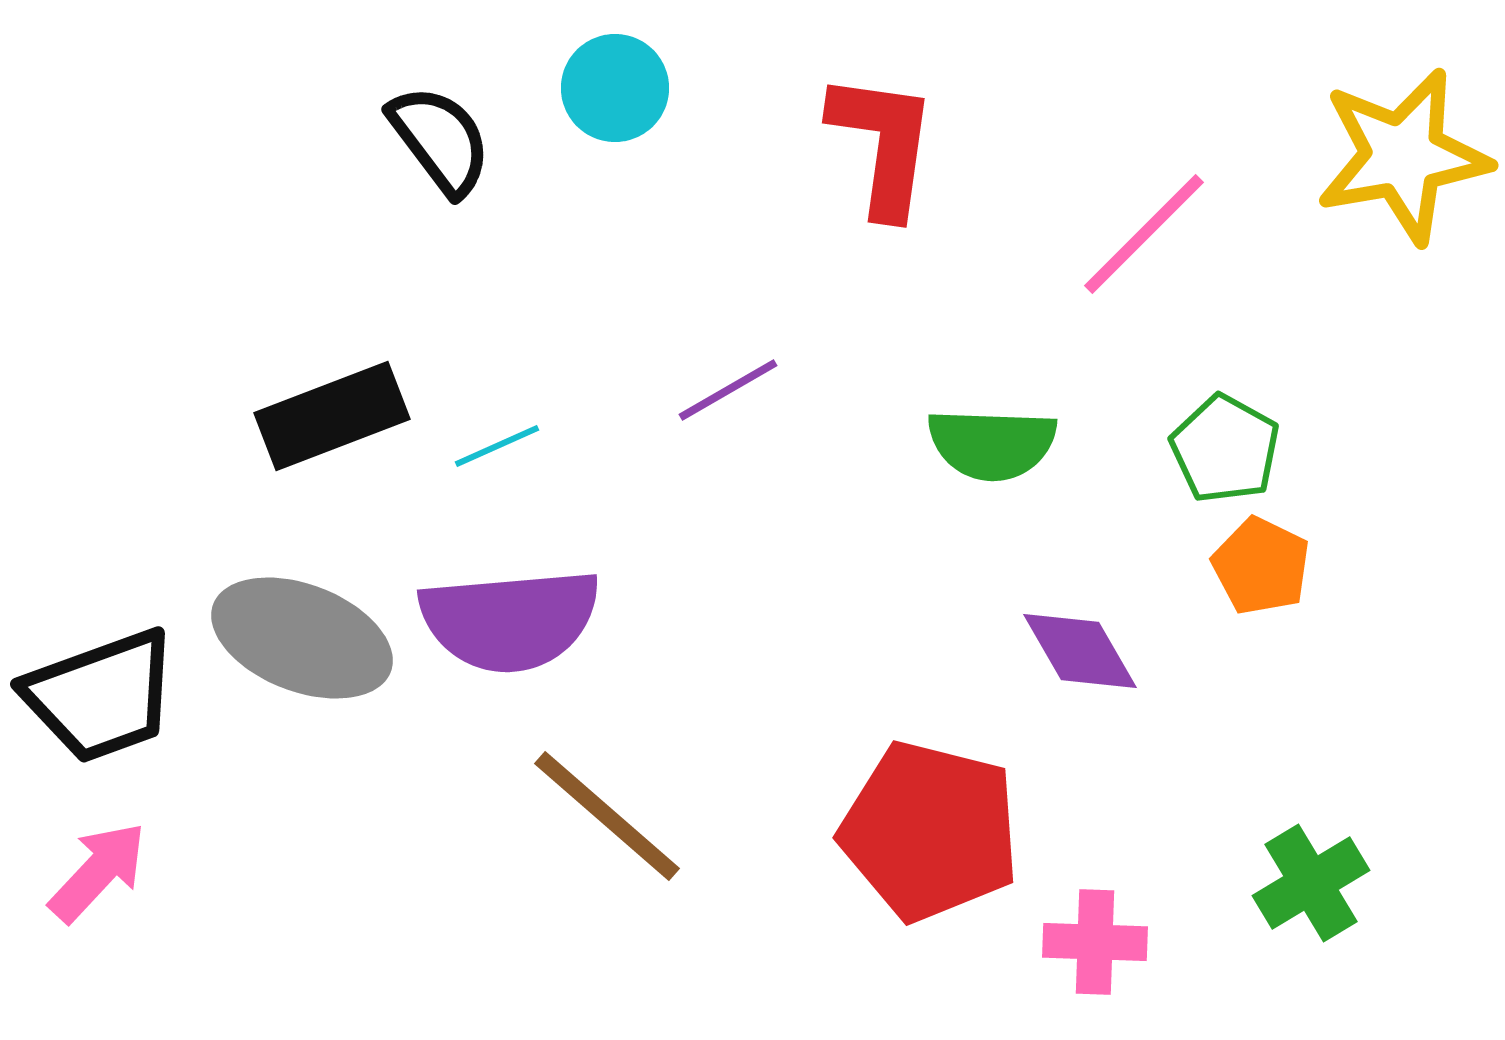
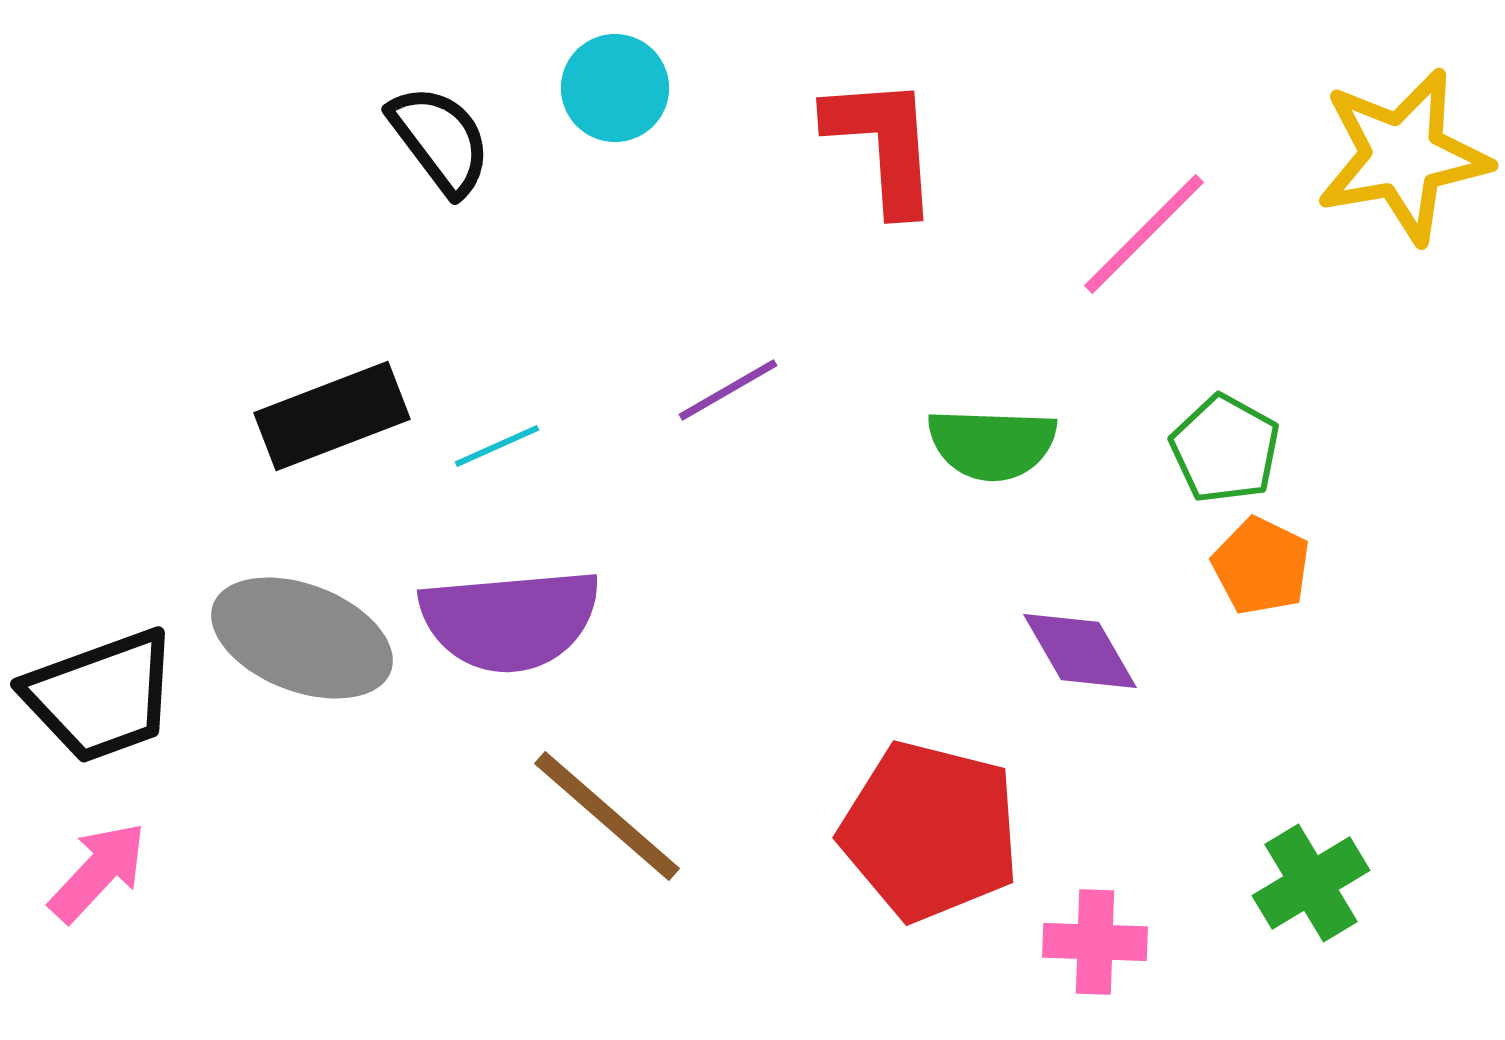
red L-shape: rotated 12 degrees counterclockwise
